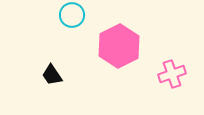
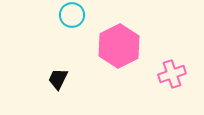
black trapezoid: moved 6 px right, 4 px down; rotated 60 degrees clockwise
